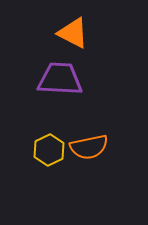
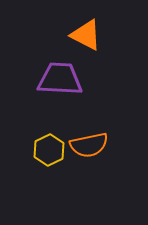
orange triangle: moved 13 px right, 2 px down
orange semicircle: moved 2 px up
